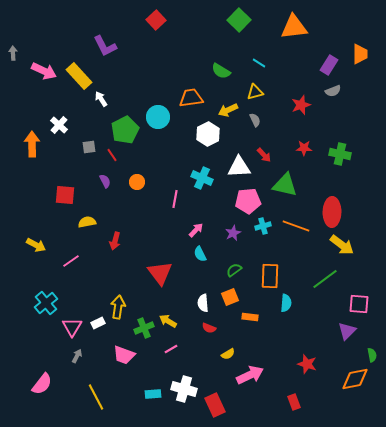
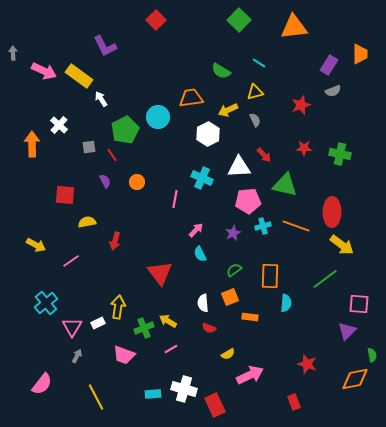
yellow rectangle at (79, 76): rotated 12 degrees counterclockwise
